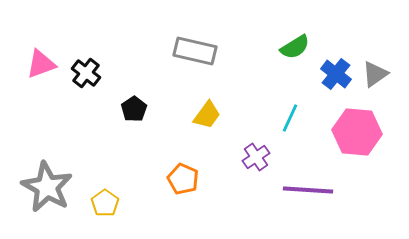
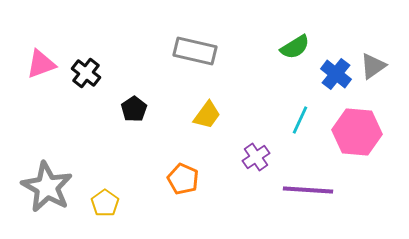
gray triangle: moved 2 px left, 8 px up
cyan line: moved 10 px right, 2 px down
